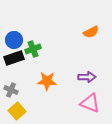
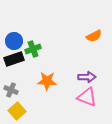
orange semicircle: moved 3 px right, 4 px down
blue circle: moved 1 px down
black rectangle: moved 1 px down
pink triangle: moved 3 px left, 6 px up
